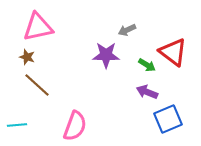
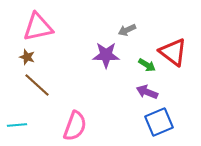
blue square: moved 9 px left, 3 px down
